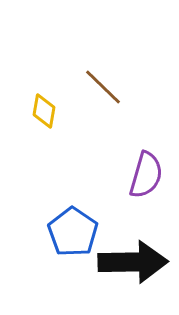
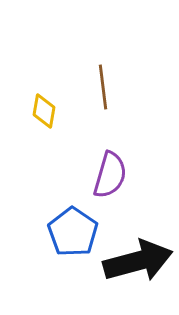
brown line: rotated 39 degrees clockwise
purple semicircle: moved 36 px left
black arrow: moved 5 px right, 1 px up; rotated 14 degrees counterclockwise
